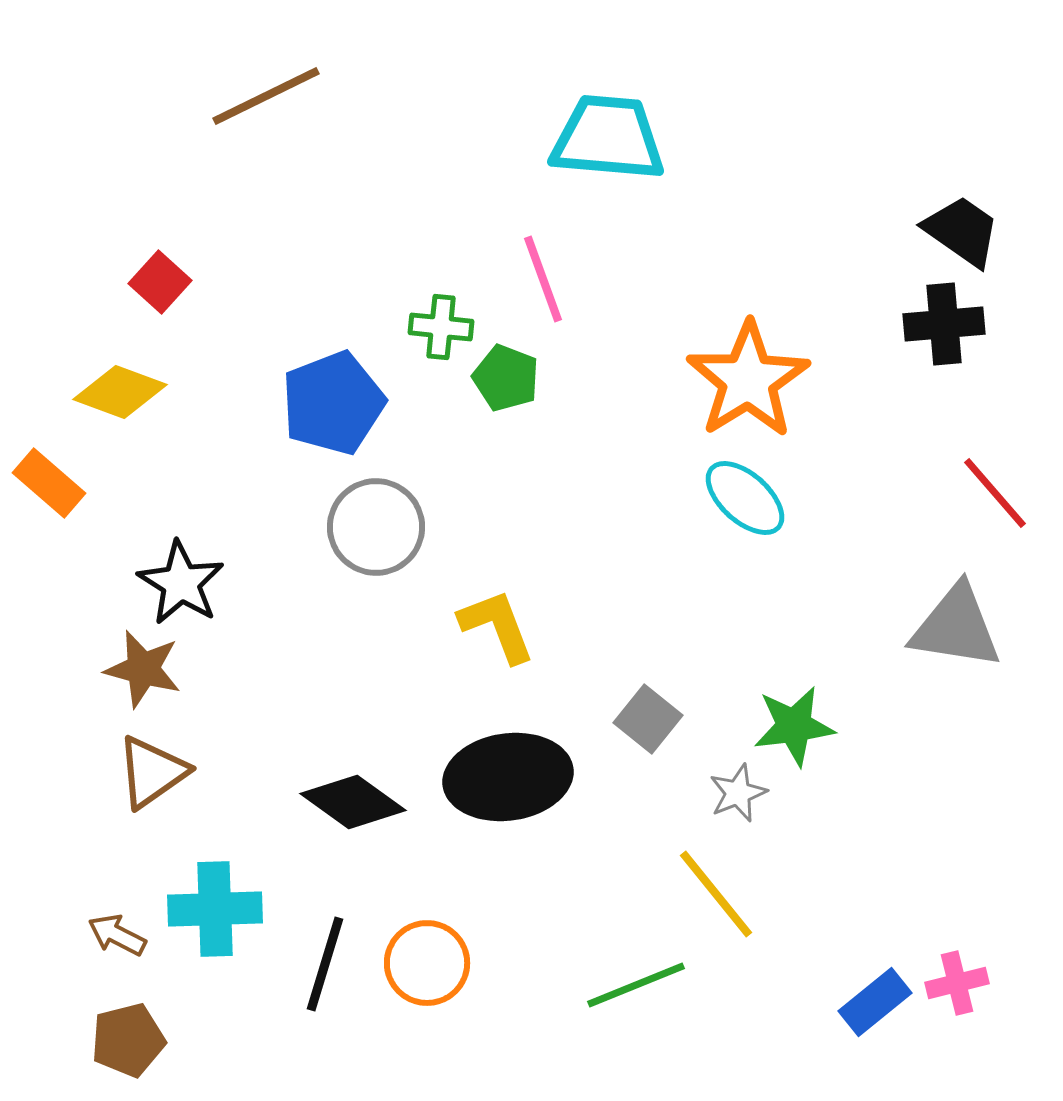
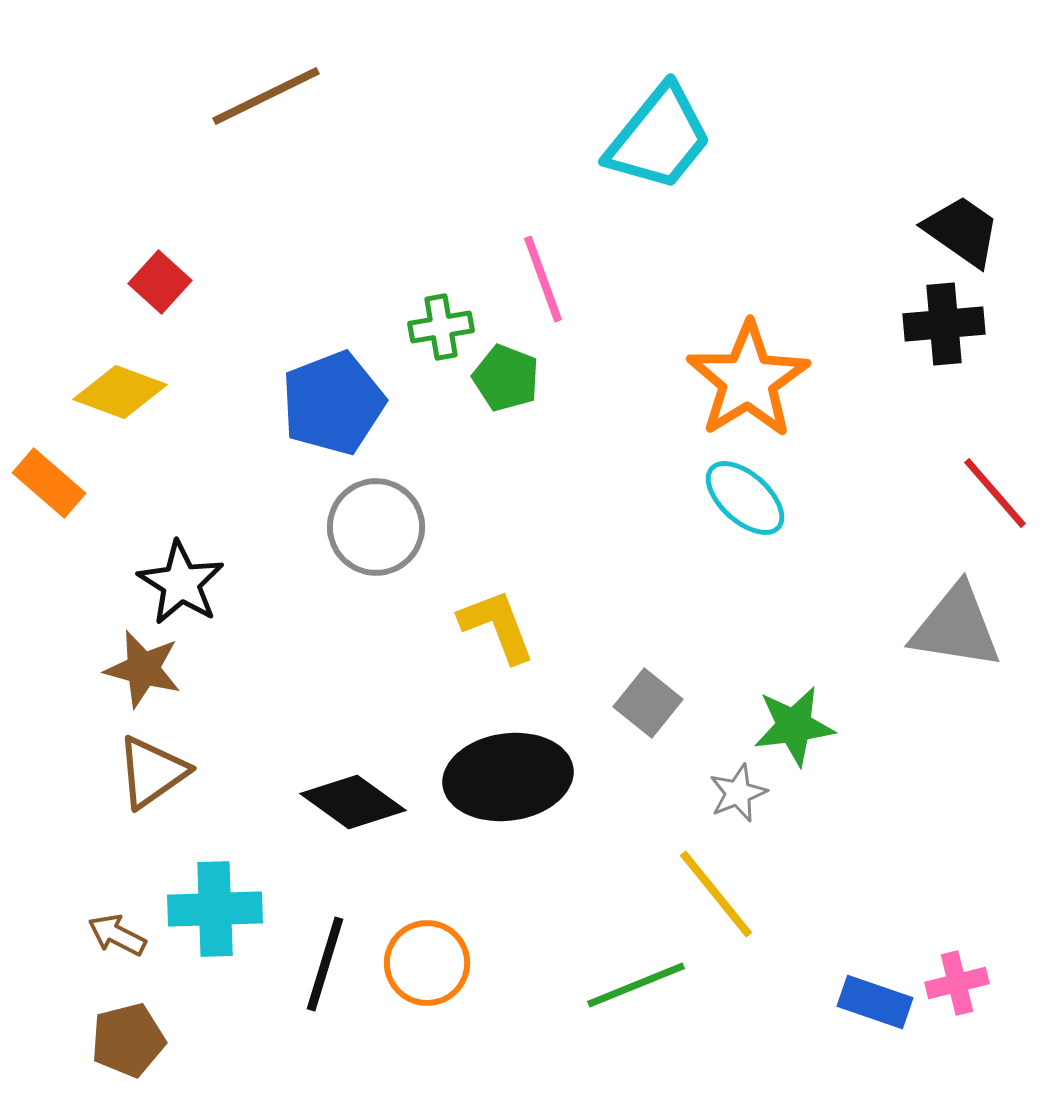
cyan trapezoid: moved 51 px right; rotated 124 degrees clockwise
green cross: rotated 16 degrees counterclockwise
gray square: moved 16 px up
blue rectangle: rotated 58 degrees clockwise
